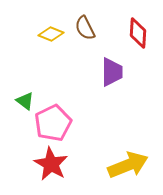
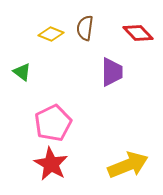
brown semicircle: rotated 35 degrees clockwise
red diamond: rotated 48 degrees counterclockwise
green triangle: moved 3 px left, 29 px up
